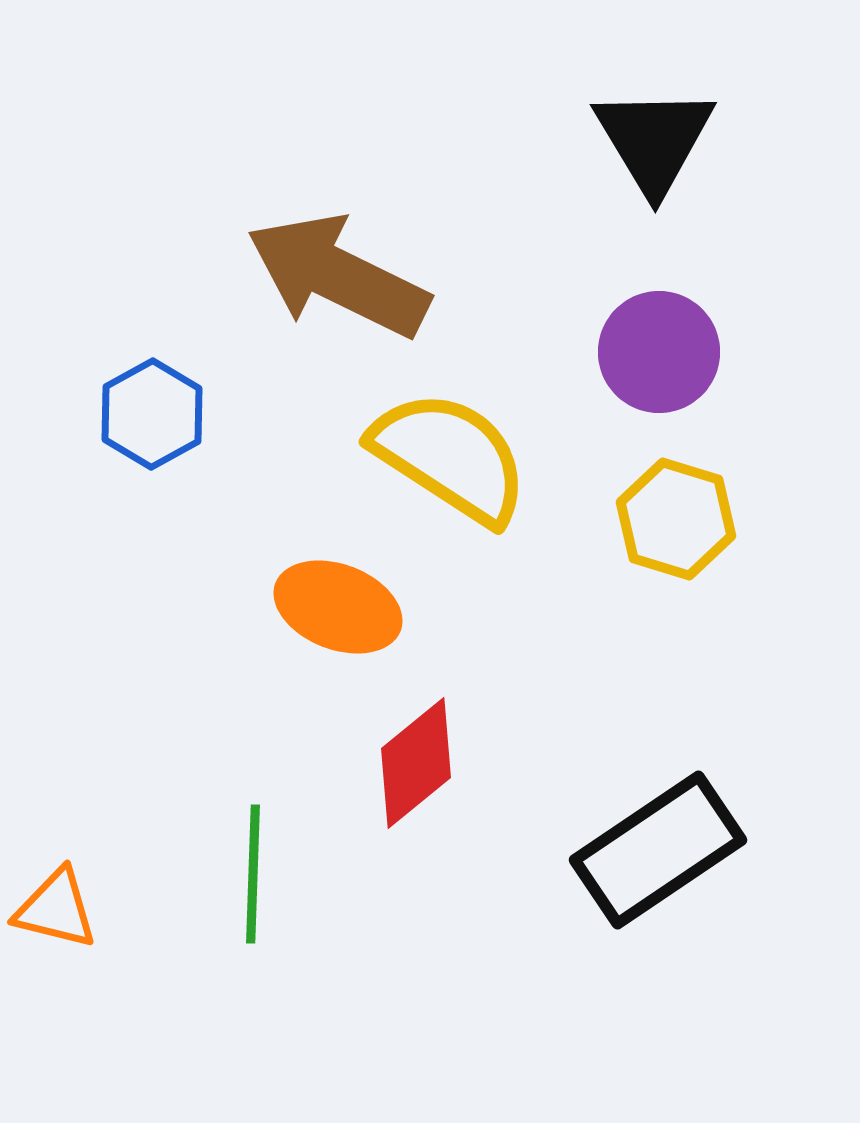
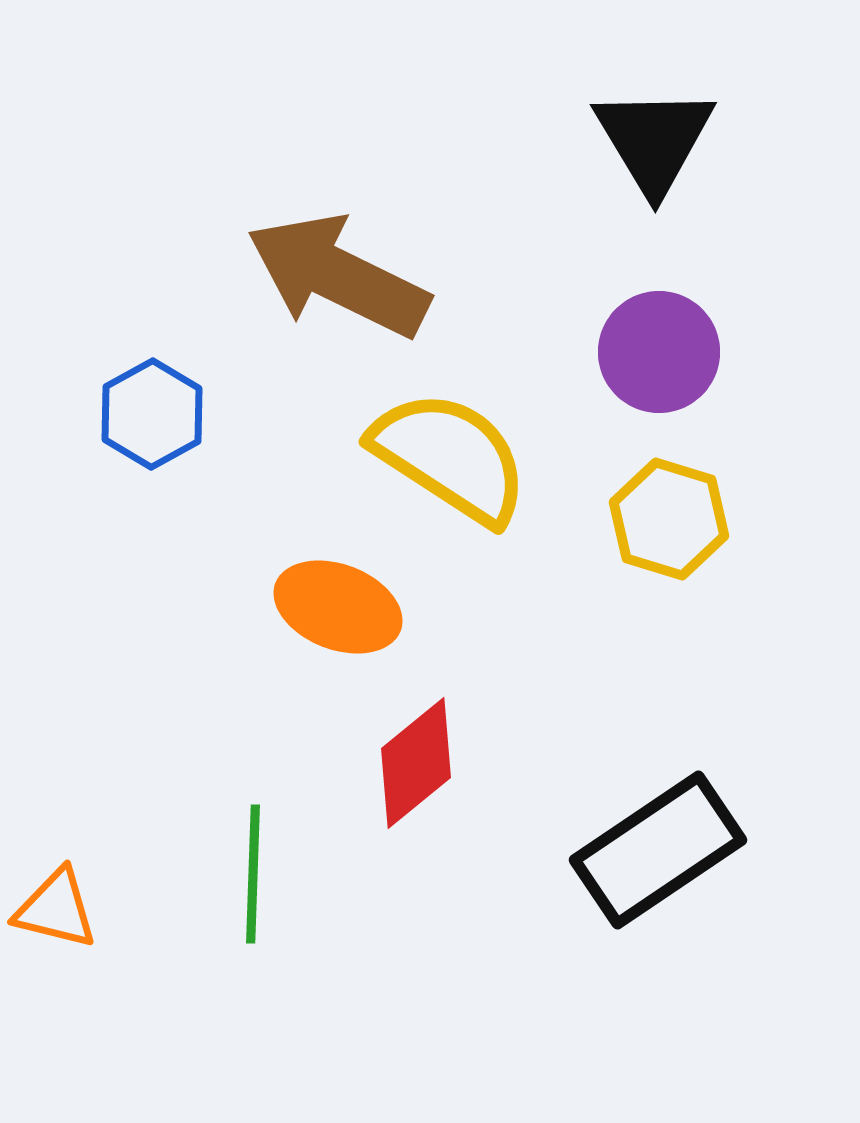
yellow hexagon: moved 7 px left
